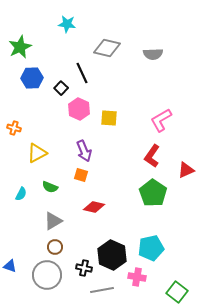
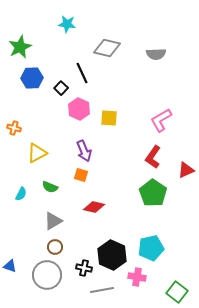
gray semicircle: moved 3 px right
red L-shape: moved 1 px right, 1 px down
